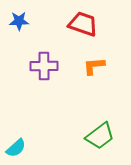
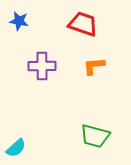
blue star: rotated 12 degrees clockwise
purple cross: moved 2 px left
green trapezoid: moved 5 px left; rotated 52 degrees clockwise
